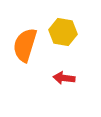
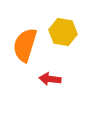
red arrow: moved 14 px left, 1 px down
